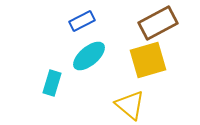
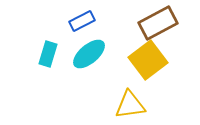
cyan ellipse: moved 2 px up
yellow square: rotated 21 degrees counterclockwise
cyan rectangle: moved 4 px left, 29 px up
yellow triangle: rotated 48 degrees counterclockwise
